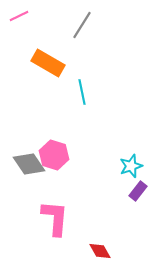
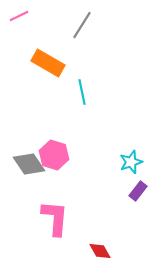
cyan star: moved 4 px up
